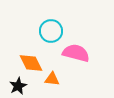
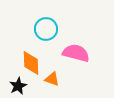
cyan circle: moved 5 px left, 2 px up
orange diamond: rotated 25 degrees clockwise
orange triangle: rotated 14 degrees clockwise
